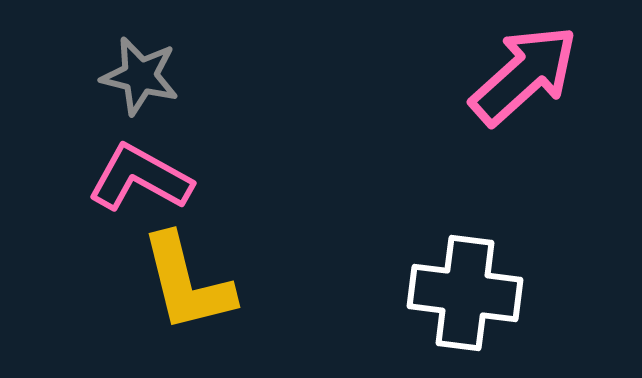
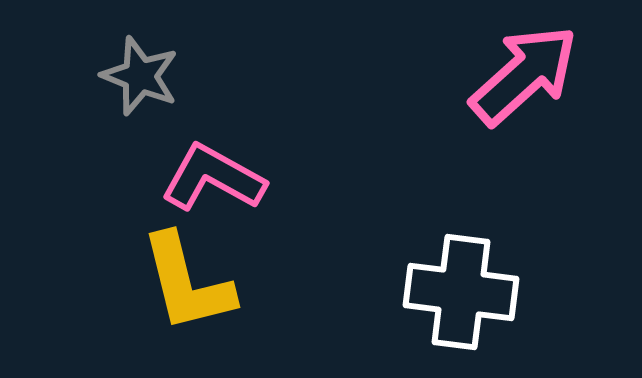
gray star: rotated 8 degrees clockwise
pink L-shape: moved 73 px right
white cross: moved 4 px left, 1 px up
